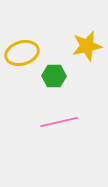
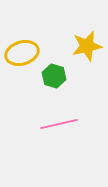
green hexagon: rotated 15 degrees clockwise
pink line: moved 2 px down
